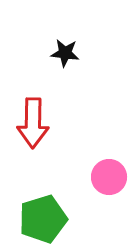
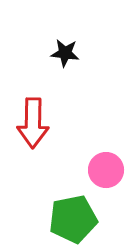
pink circle: moved 3 px left, 7 px up
green pentagon: moved 30 px right; rotated 6 degrees clockwise
